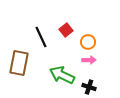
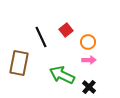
black cross: rotated 24 degrees clockwise
